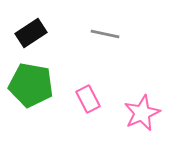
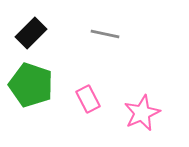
black rectangle: rotated 12 degrees counterclockwise
green pentagon: rotated 9 degrees clockwise
